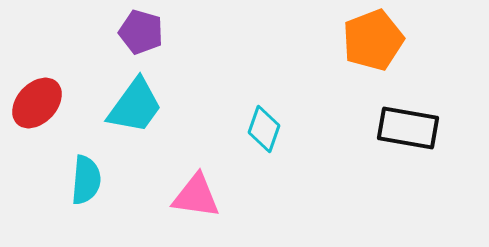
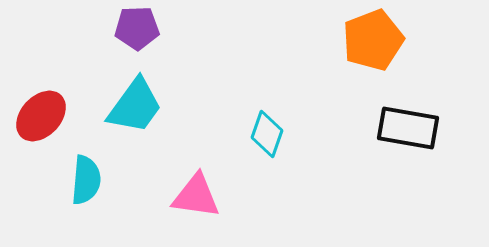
purple pentagon: moved 4 px left, 4 px up; rotated 18 degrees counterclockwise
red ellipse: moved 4 px right, 13 px down
cyan diamond: moved 3 px right, 5 px down
